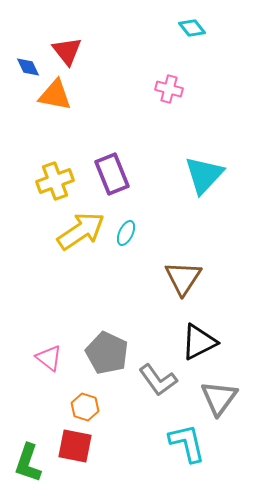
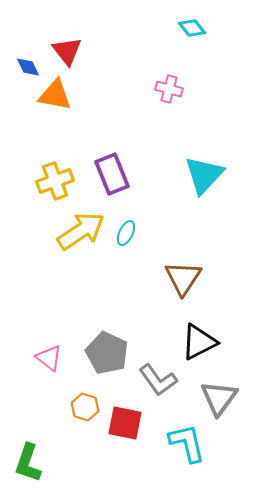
red square: moved 50 px right, 23 px up
